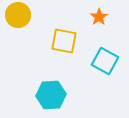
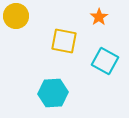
yellow circle: moved 2 px left, 1 px down
cyan hexagon: moved 2 px right, 2 px up
